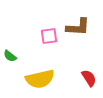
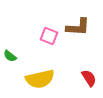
pink square: rotated 30 degrees clockwise
